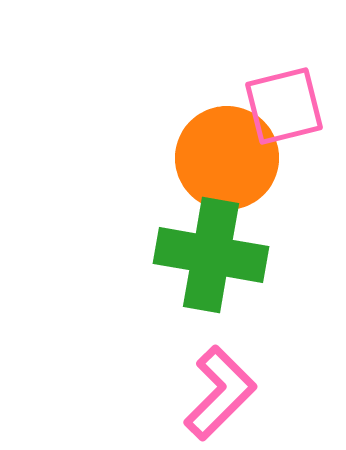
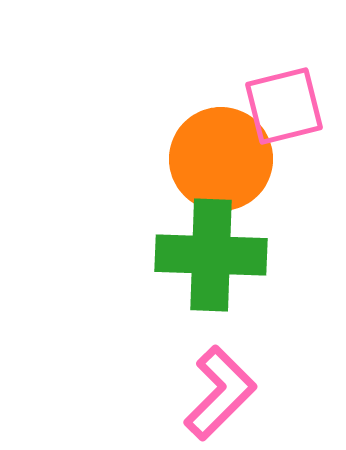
orange circle: moved 6 px left, 1 px down
green cross: rotated 8 degrees counterclockwise
